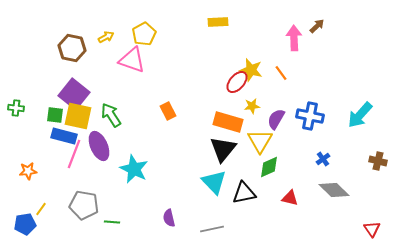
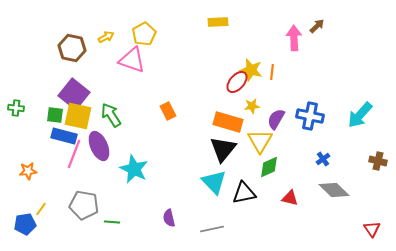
orange line at (281, 73): moved 9 px left, 1 px up; rotated 42 degrees clockwise
